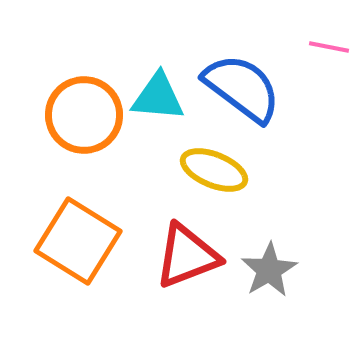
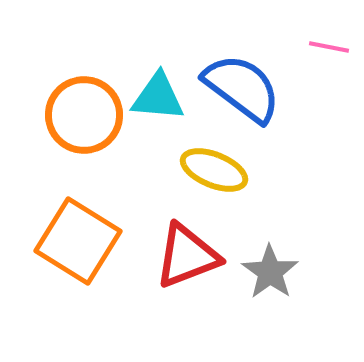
gray star: moved 1 px right, 2 px down; rotated 6 degrees counterclockwise
